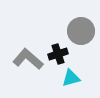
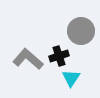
black cross: moved 1 px right, 2 px down
cyan triangle: rotated 42 degrees counterclockwise
